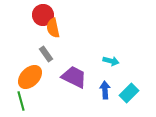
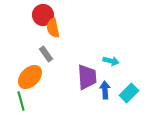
purple trapezoid: moved 13 px right; rotated 60 degrees clockwise
